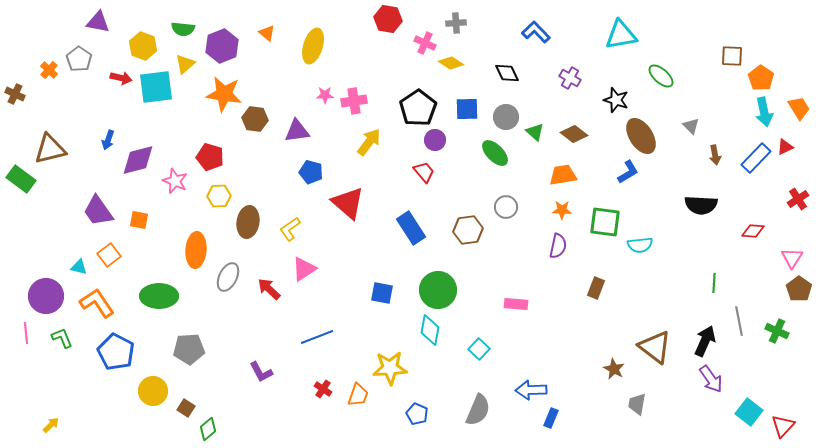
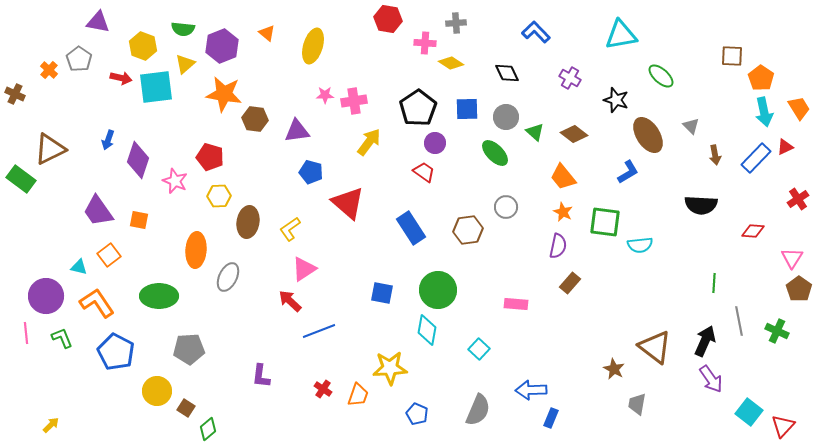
pink cross at (425, 43): rotated 20 degrees counterclockwise
brown ellipse at (641, 136): moved 7 px right, 1 px up
purple circle at (435, 140): moved 3 px down
brown triangle at (50, 149): rotated 12 degrees counterclockwise
purple diamond at (138, 160): rotated 57 degrees counterclockwise
red trapezoid at (424, 172): rotated 15 degrees counterclockwise
orange trapezoid at (563, 175): moved 2 px down; rotated 120 degrees counterclockwise
orange star at (562, 210): moved 1 px right, 2 px down; rotated 24 degrees clockwise
brown rectangle at (596, 288): moved 26 px left, 5 px up; rotated 20 degrees clockwise
red arrow at (269, 289): moved 21 px right, 12 px down
cyan diamond at (430, 330): moved 3 px left
blue line at (317, 337): moved 2 px right, 6 px up
purple L-shape at (261, 372): moved 4 px down; rotated 35 degrees clockwise
yellow circle at (153, 391): moved 4 px right
